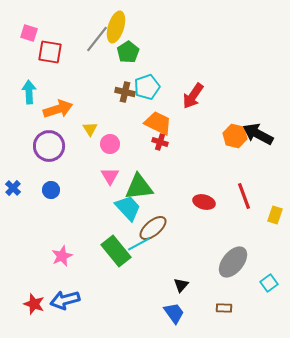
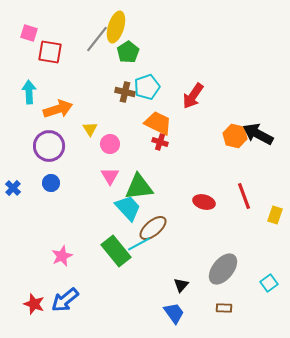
blue circle: moved 7 px up
gray ellipse: moved 10 px left, 7 px down
blue arrow: rotated 24 degrees counterclockwise
